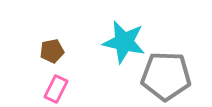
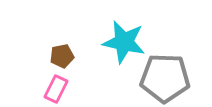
brown pentagon: moved 10 px right, 5 px down
gray pentagon: moved 1 px left, 2 px down
